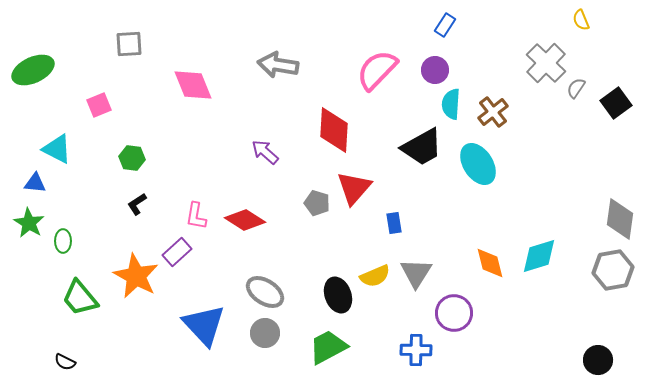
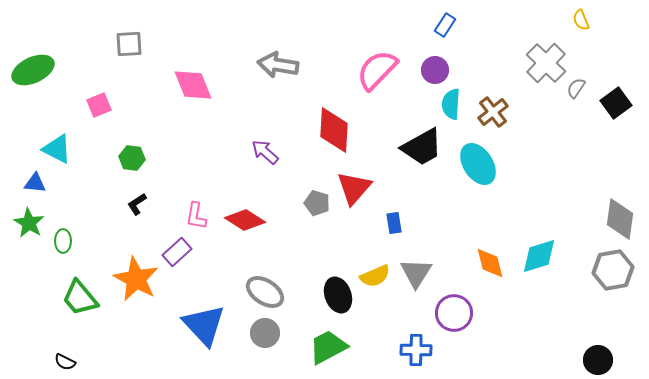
orange star at (136, 276): moved 3 px down
